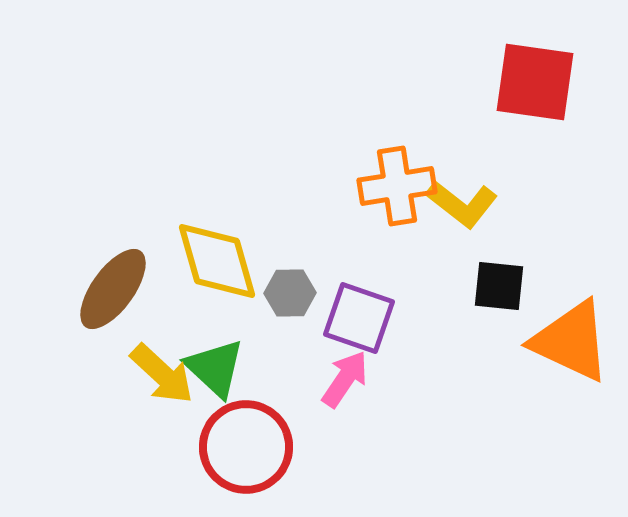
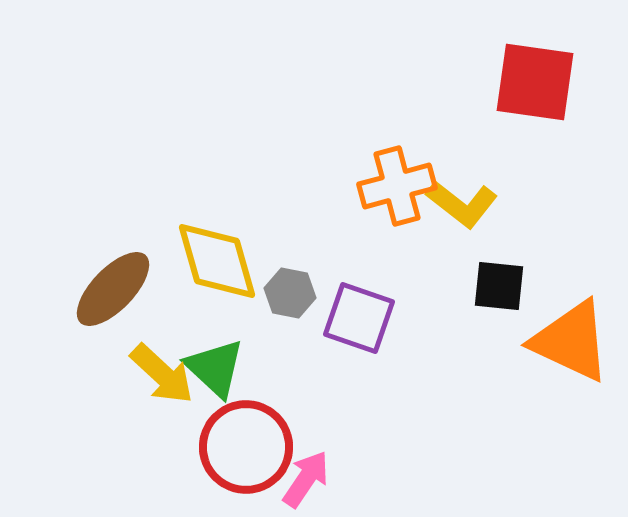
orange cross: rotated 6 degrees counterclockwise
brown ellipse: rotated 8 degrees clockwise
gray hexagon: rotated 12 degrees clockwise
pink arrow: moved 39 px left, 100 px down
